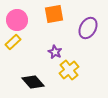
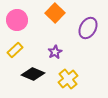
orange square: moved 1 px right, 1 px up; rotated 36 degrees counterclockwise
yellow rectangle: moved 2 px right, 8 px down
purple star: rotated 16 degrees clockwise
yellow cross: moved 1 px left, 9 px down
black diamond: moved 8 px up; rotated 25 degrees counterclockwise
